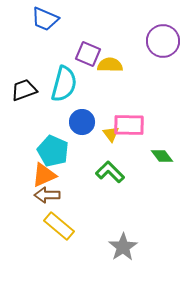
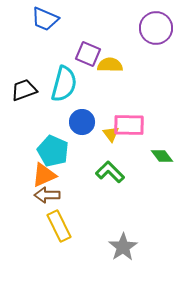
purple circle: moved 7 px left, 13 px up
yellow rectangle: rotated 24 degrees clockwise
